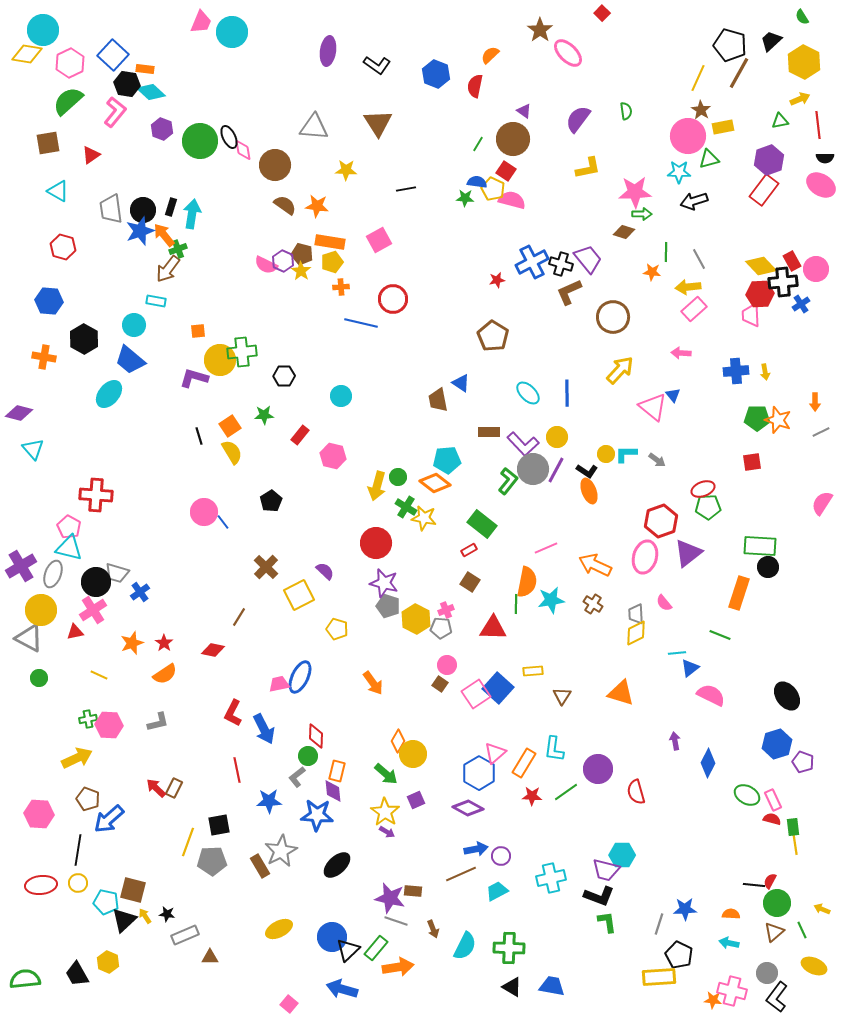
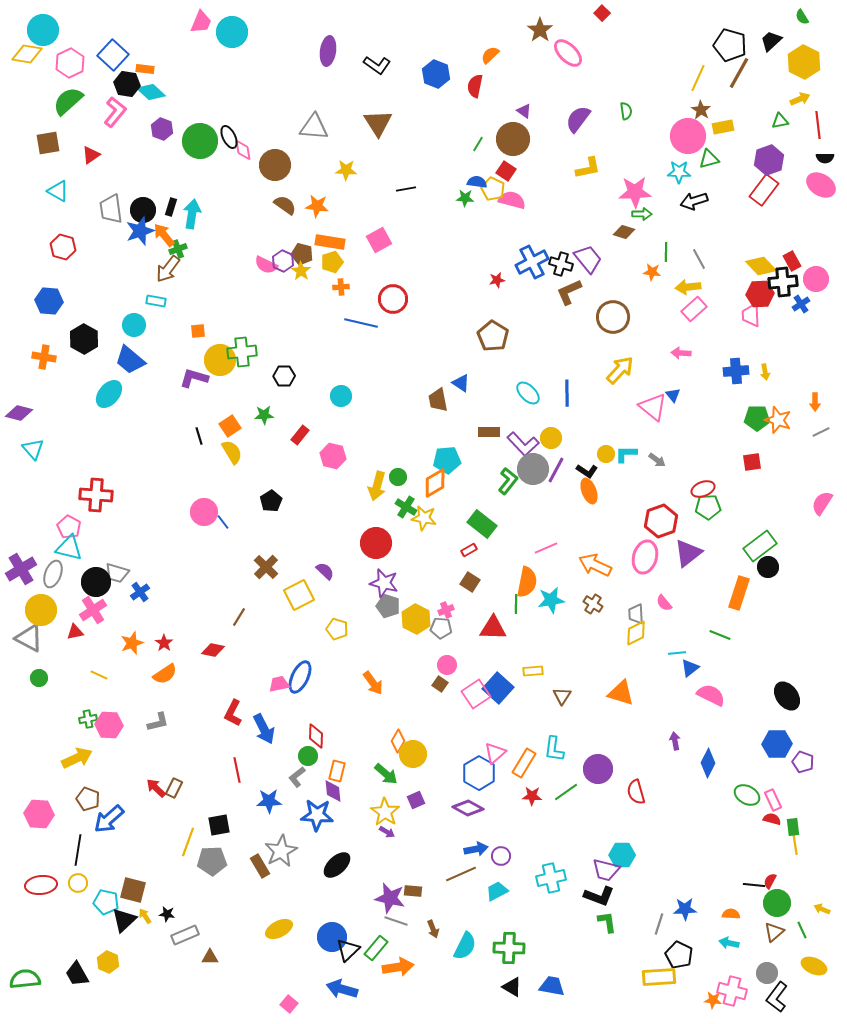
pink circle at (816, 269): moved 10 px down
yellow circle at (557, 437): moved 6 px left, 1 px down
orange diamond at (435, 483): rotated 68 degrees counterclockwise
green rectangle at (760, 546): rotated 40 degrees counterclockwise
purple cross at (21, 566): moved 3 px down
blue hexagon at (777, 744): rotated 16 degrees clockwise
